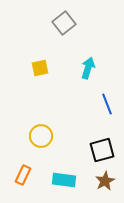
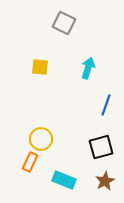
gray square: rotated 25 degrees counterclockwise
yellow square: moved 1 px up; rotated 18 degrees clockwise
blue line: moved 1 px left, 1 px down; rotated 40 degrees clockwise
yellow circle: moved 3 px down
black square: moved 1 px left, 3 px up
orange rectangle: moved 7 px right, 13 px up
cyan rectangle: rotated 15 degrees clockwise
